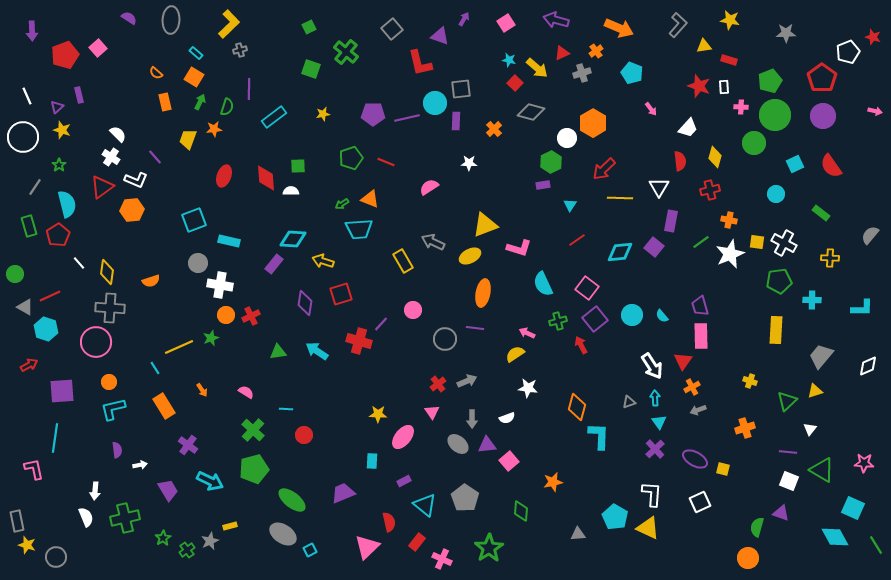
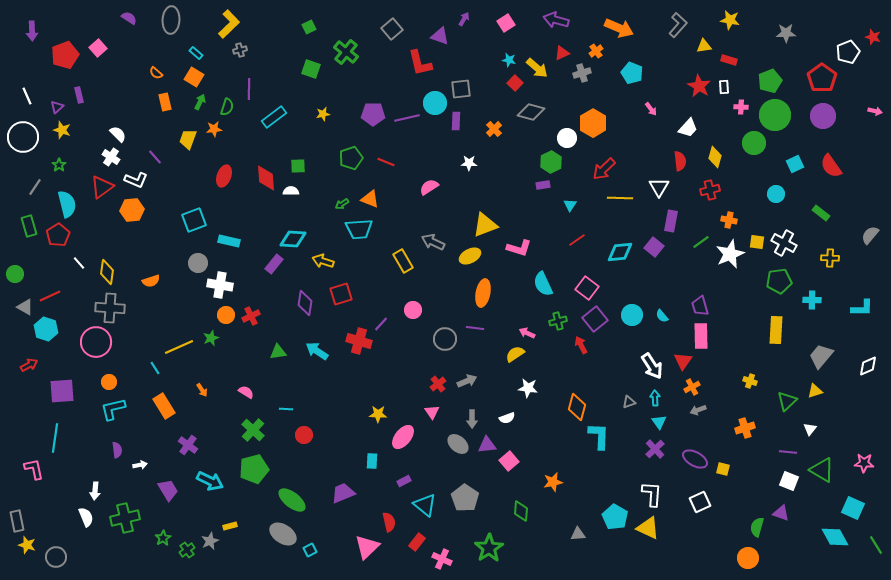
red star at (699, 86): rotated 10 degrees clockwise
